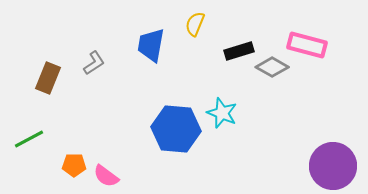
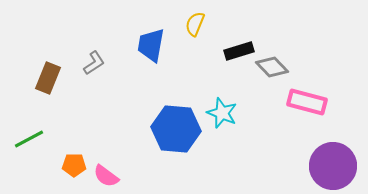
pink rectangle: moved 57 px down
gray diamond: rotated 16 degrees clockwise
